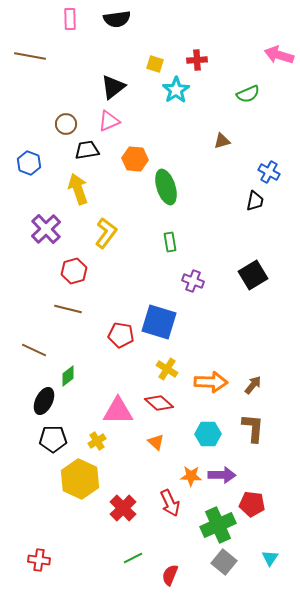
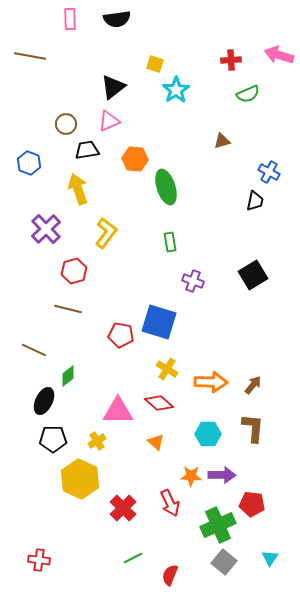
red cross at (197, 60): moved 34 px right
